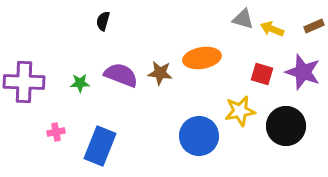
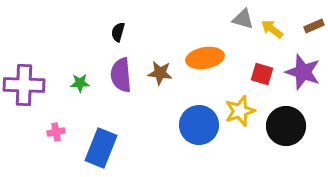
black semicircle: moved 15 px right, 11 px down
yellow arrow: rotated 15 degrees clockwise
orange ellipse: moved 3 px right
purple semicircle: rotated 116 degrees counterclockwise
purple cross: moved 3 px down
yellow star: rotated 8 degrees counterclockwise
blue circle: moved 11 px up
blue rectangle: moved 1 px right, 2 px down
